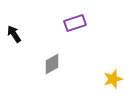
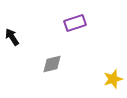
black arrow: moved 2 px left, 3 px down
gray diamond: rotated 15 degrees clockwise
